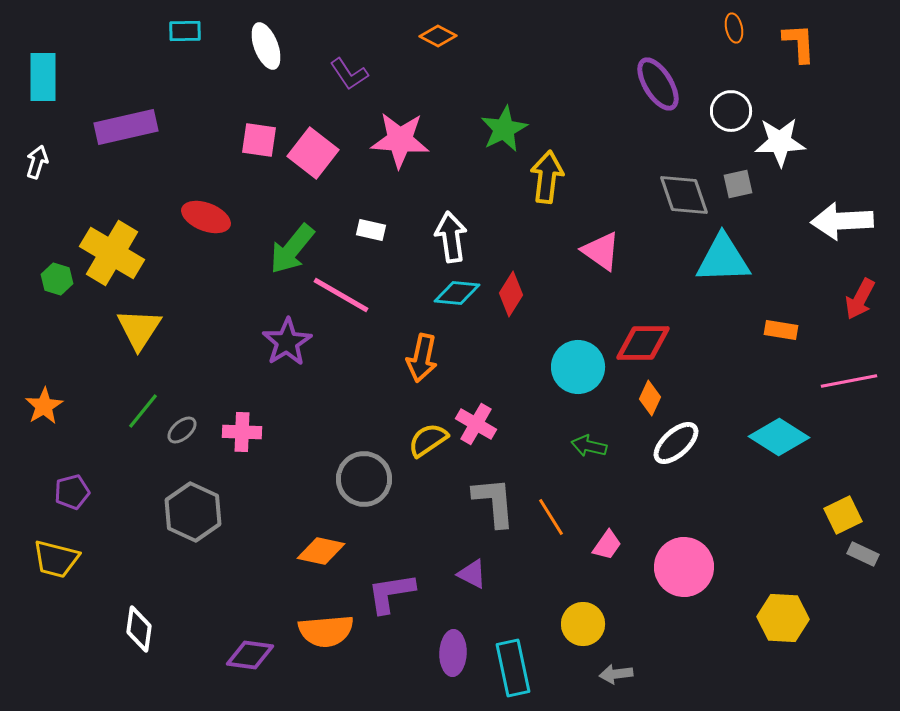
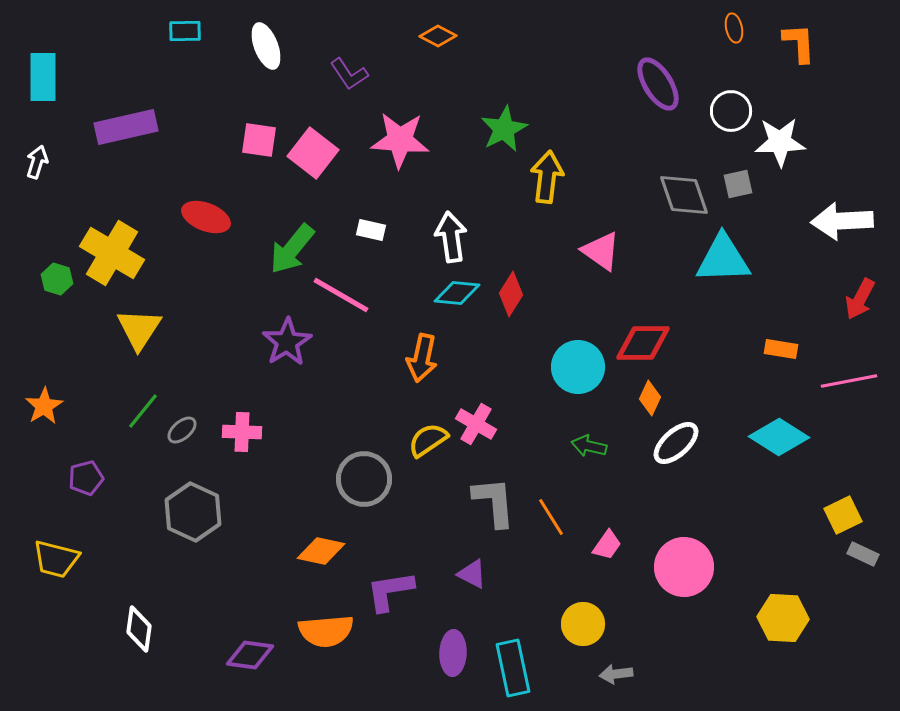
orange rectangle at (781, 330): moved 19 px down
purple pentagon at (72, 492): moved 14 px right, 14 px up
purple L-shape at (391, 593): moved 1 px left, 2 px up
